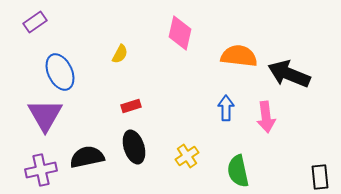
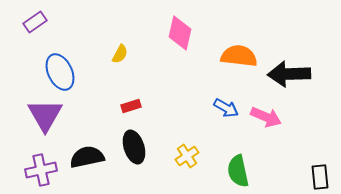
black arrow: rotated 24 degrees counterclockwise
blue arrow: rotated 120 degrees clockwise
pink arrow: rotated 60 degrees counterclockwise
